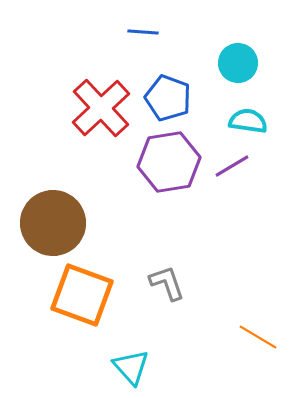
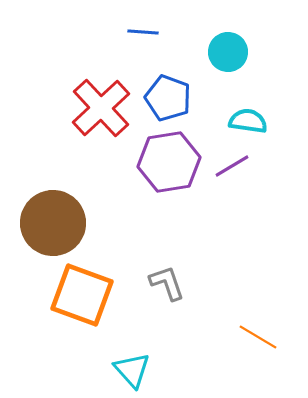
cyan circle: moved 10 px left, 11 px up
cyan triangle: moved 1 px right, 3 px down
